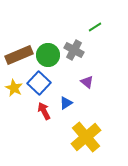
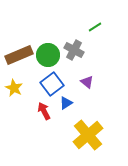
blue square: moved 13 px right, 1 px down; rotated 10 degrees clockwise
yellow cross: moved 2 px right, 2 px up
